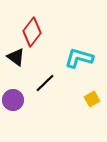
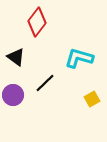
red diamond: moved 5 px right, 10 px up
purple circle: moved 5 px up
